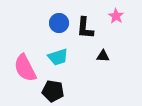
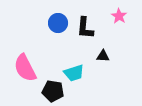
pink star: moved 3 px right
blue circle: moved 1 px left
cyan trapezoid: moved 16 px right, 16 px down
